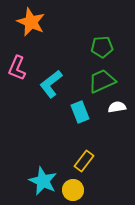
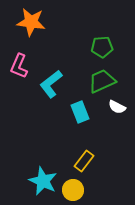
orange star: rotated 16 degrees counterclockwise
pink L-shape: moved 2 px right, 2 px up
white semicircle: rotated 144 degrees counterclockwise
